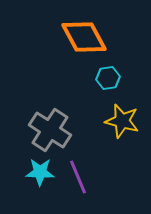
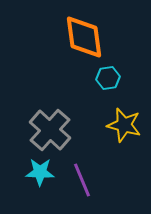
orange diamond: rotated 21 degrees clockwise
yellow star: moved 2 px right, 4 px down
gray cross: rotated 9 degrees clockwise
purple line: moved 4 px right, 3 px down
